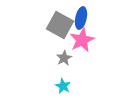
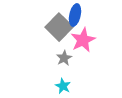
blue ellipse: moved 6 px left, 3 px up
gray square: moved 1 px left, 2 px down; rotated 16 degrees clockwise
pink star: moved 1 px right
